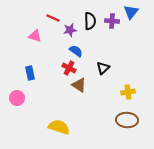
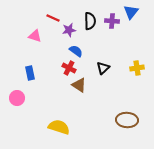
purple star: moved 1 px left
yellow cross: moved 9 px right, 24 px up
